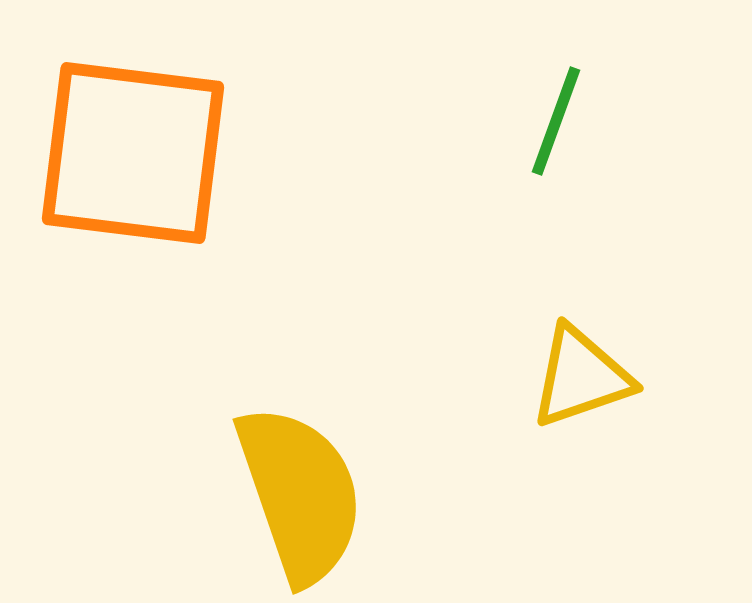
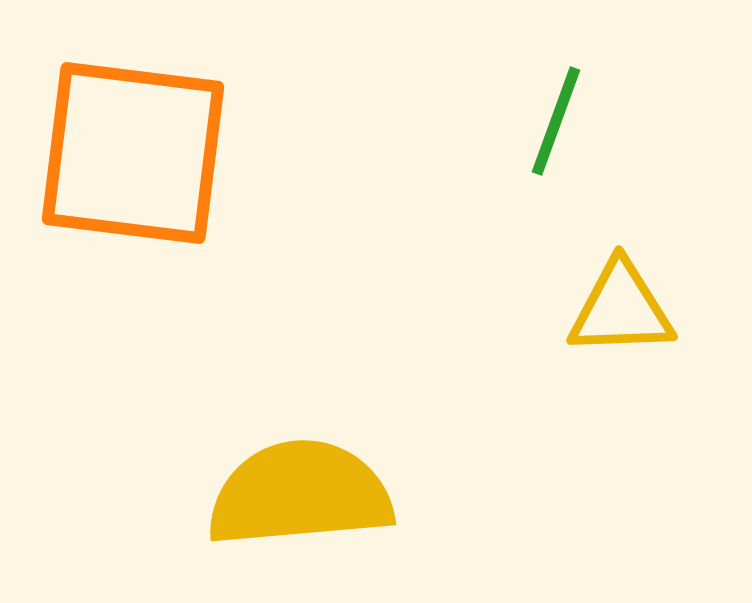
yellow triangle: moved 40 px right, 68 px up; rotated 17 degrees clockwise
yellow semicircle: rotated 76 degrees counterclockwise
